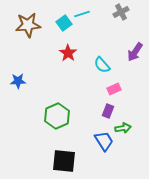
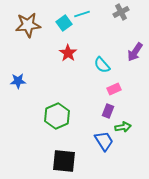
green arrow: moved 1 px up
